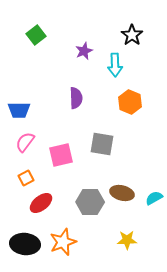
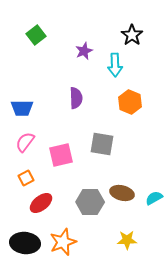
blue trapezoid: moved 3 px right, 2 px up
black ellipse: moved 1 px up
